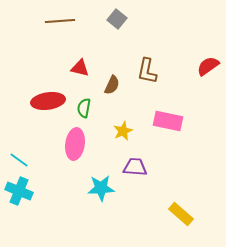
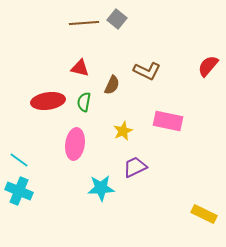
brown line: moved 24 px right, 2 px down
red semicircle: rotated 15 degrees counterclockwise
brown L-shape: rotated 76 degrees counterclockwise
green semicircle: moved 6 px up
purple trapezoid: rotated 30 degrees counterclockwise
yellow rectangle: moved 23 px right; rotated 15 degrees counterclockwise
